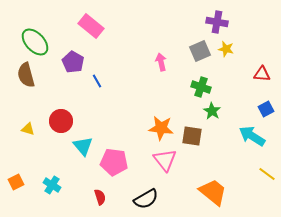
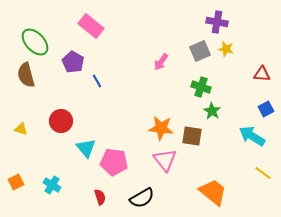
pink arrow: rotated 132 degrees counterclockwise
yellow triangle: moved 7 px left
cyan triangle: moved 3 px right, 2 px down
yellow line: moved 4 px left, 1 px up
black semicircle: moved 4 px left, 1 px up
